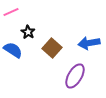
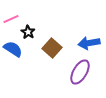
pink line: moved 7 px down
blue semicircle: moved 1 px up
purple ellipse: moved 5 px right, 4 px up
